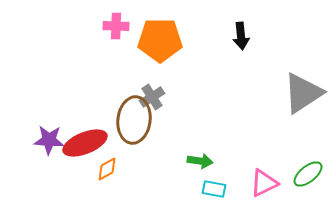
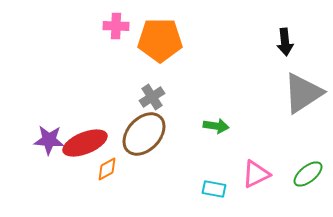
black arrow: moved 44 px right, 6 px down
brown ellipse: moved 10 px right, 14 px down; rotated 36 degrees clockwise
green arrow: moved 16 px right, 35 px up
pink triangle: moved 8 px left, 9 px up
